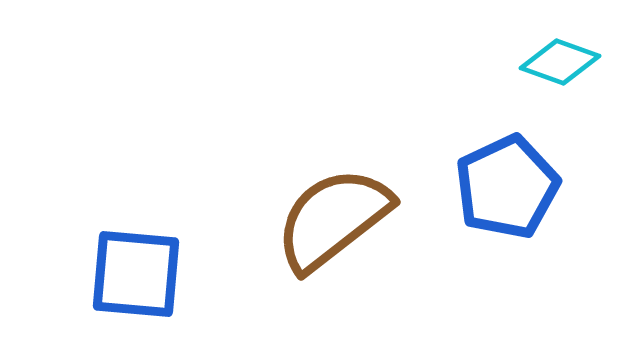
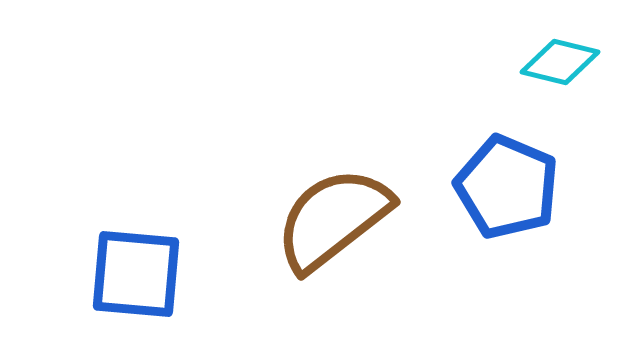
cyan diamond: rotated 6 degrees counterclockwise
blue pentagon: rotated 24 degrees counterclockwise
